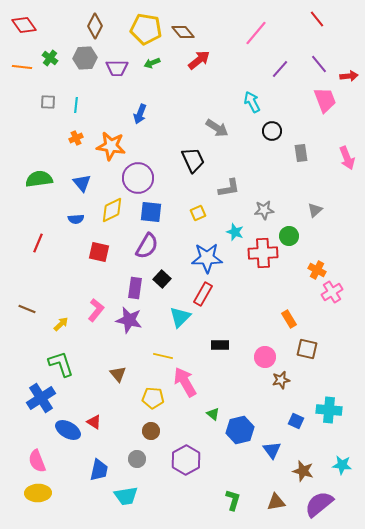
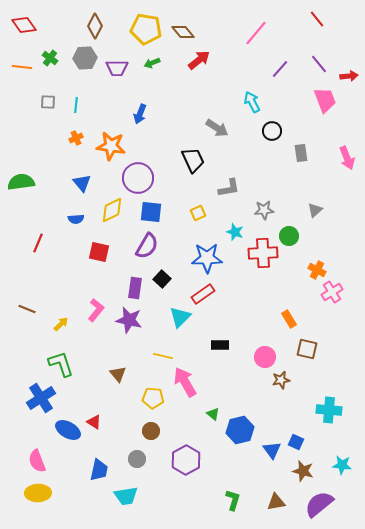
green semicircle at (39, 179): moved 18 px left, 3 px down
red rectangle at (203, 294): rotated 25 degrees clockwise
blue square at (296, 421): moved 21 px down
